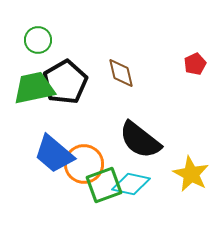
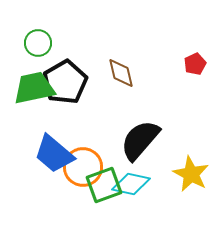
green circle: moved 3 px down
black semicircle: rotated 93 degrees clockwise
orange circle: moved 1 px left, 3 px down
